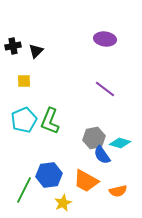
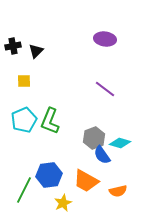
gray hexagon: rotated 10 degrees counterclockwise
